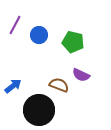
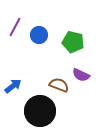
purple line: moved 2 px down
black circle: moved 1 px right, 1 px down
